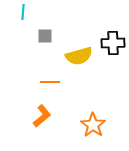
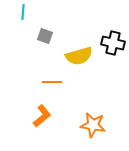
gray square: rotated 21 degrees clockwise
black cross: rotated 15 degrees clockwise
orange line: moved 2 px right
orange star: rotated 25 degrees counterclockwise
